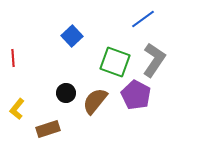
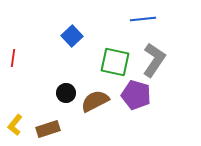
blue line: rotated 30 degrees clockwise
red line: rotated 12 degrees clockwise
green square: rotated 8 degrees counterclockwise
purple pentagon: rotated 12 degrees counterclockwise
brown semicircle: rotated 24 degrees clockwise
yellow L-shape: moved 2 px left, 16 px down
